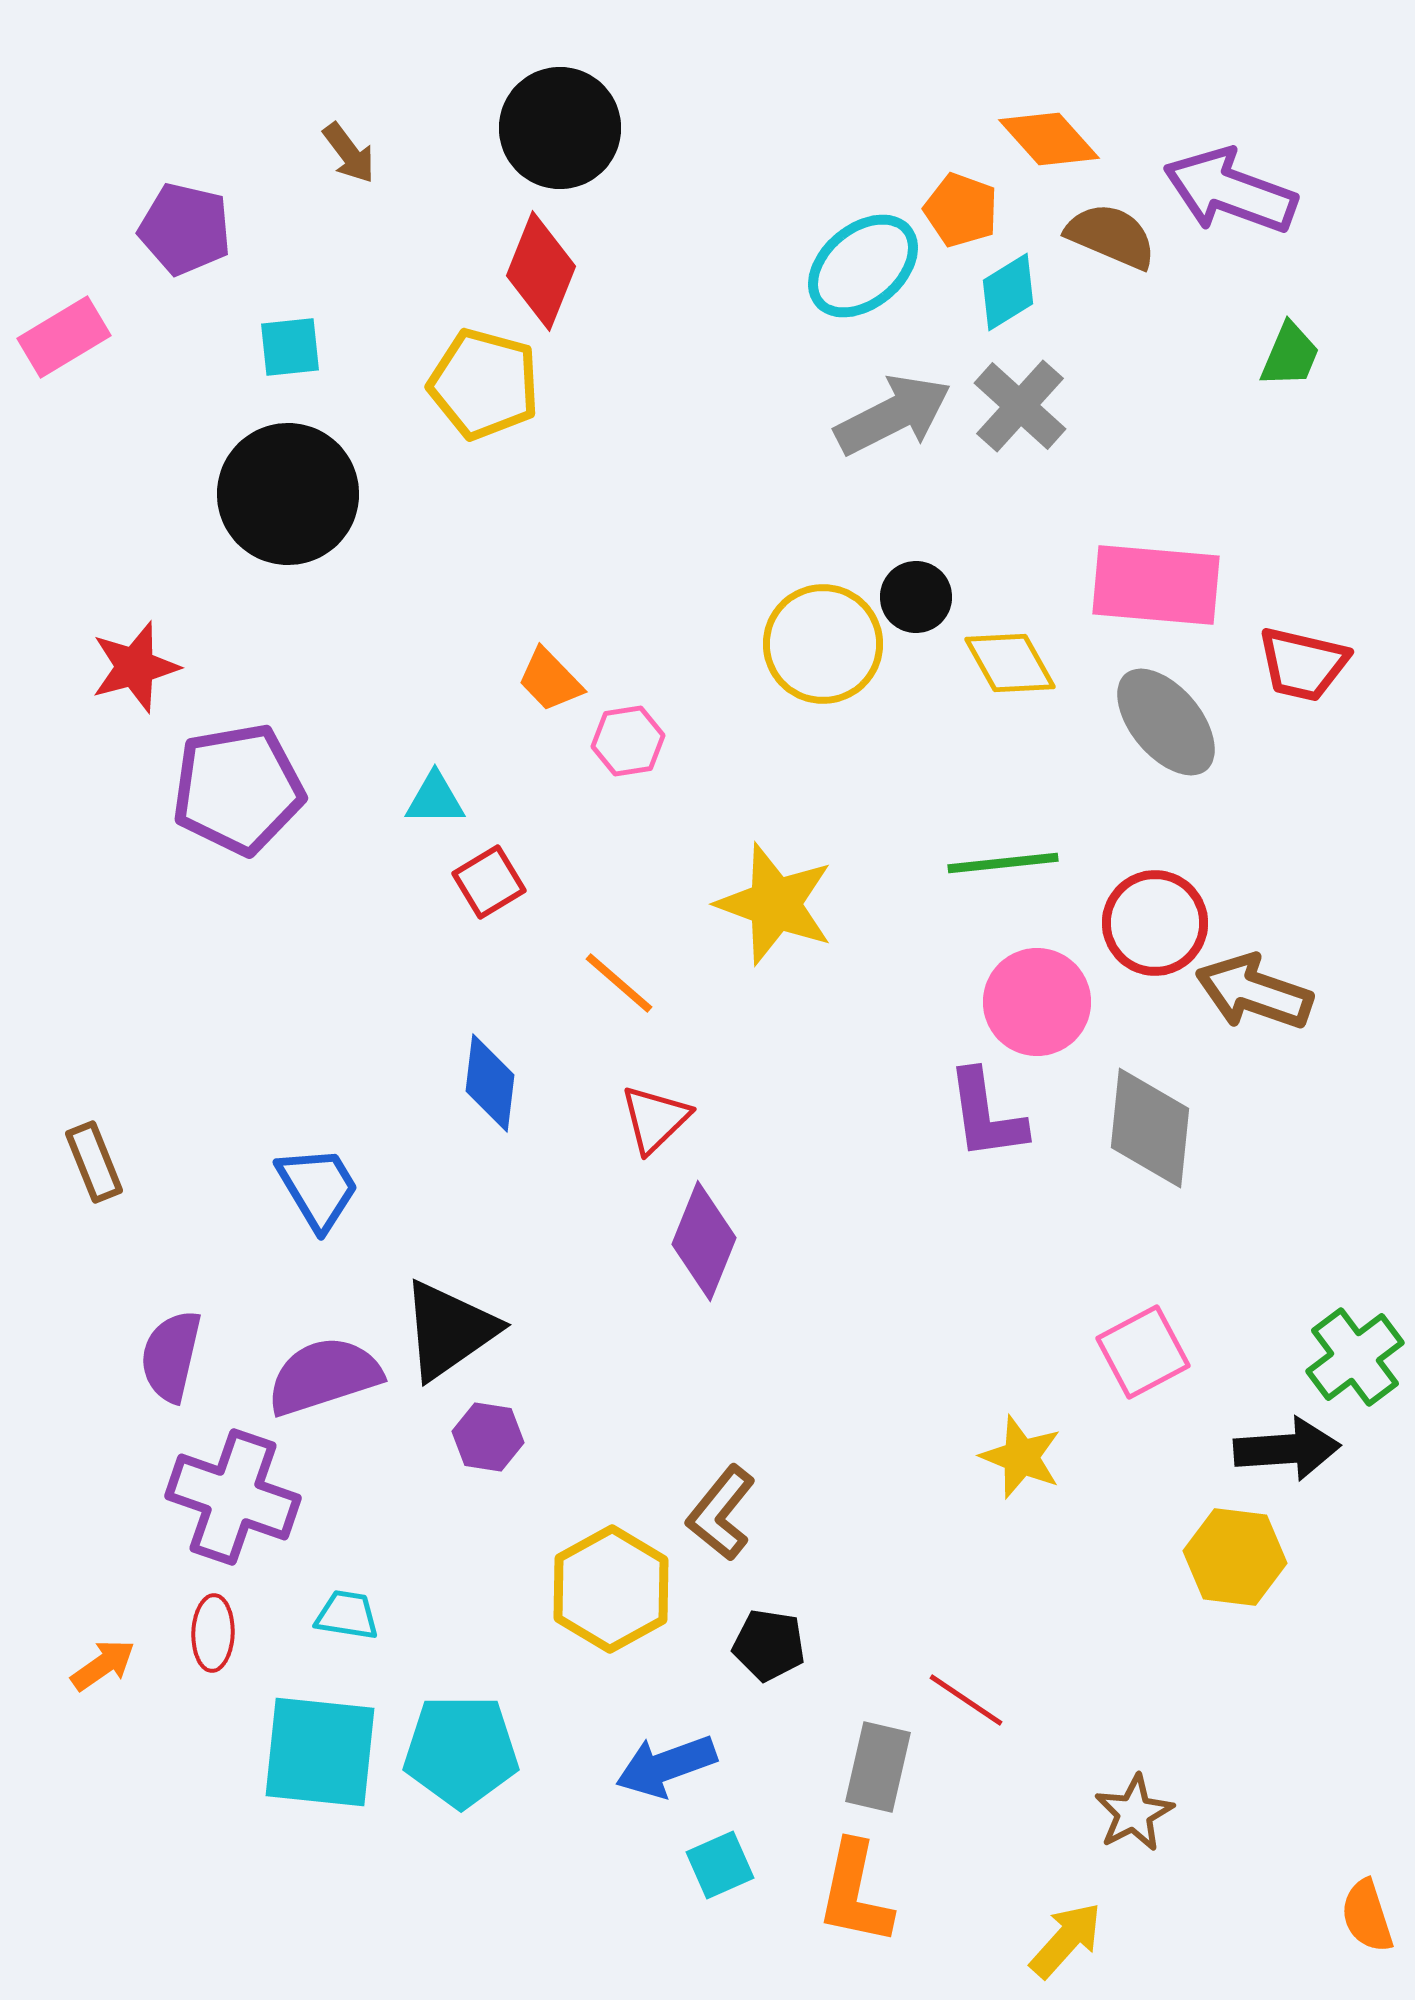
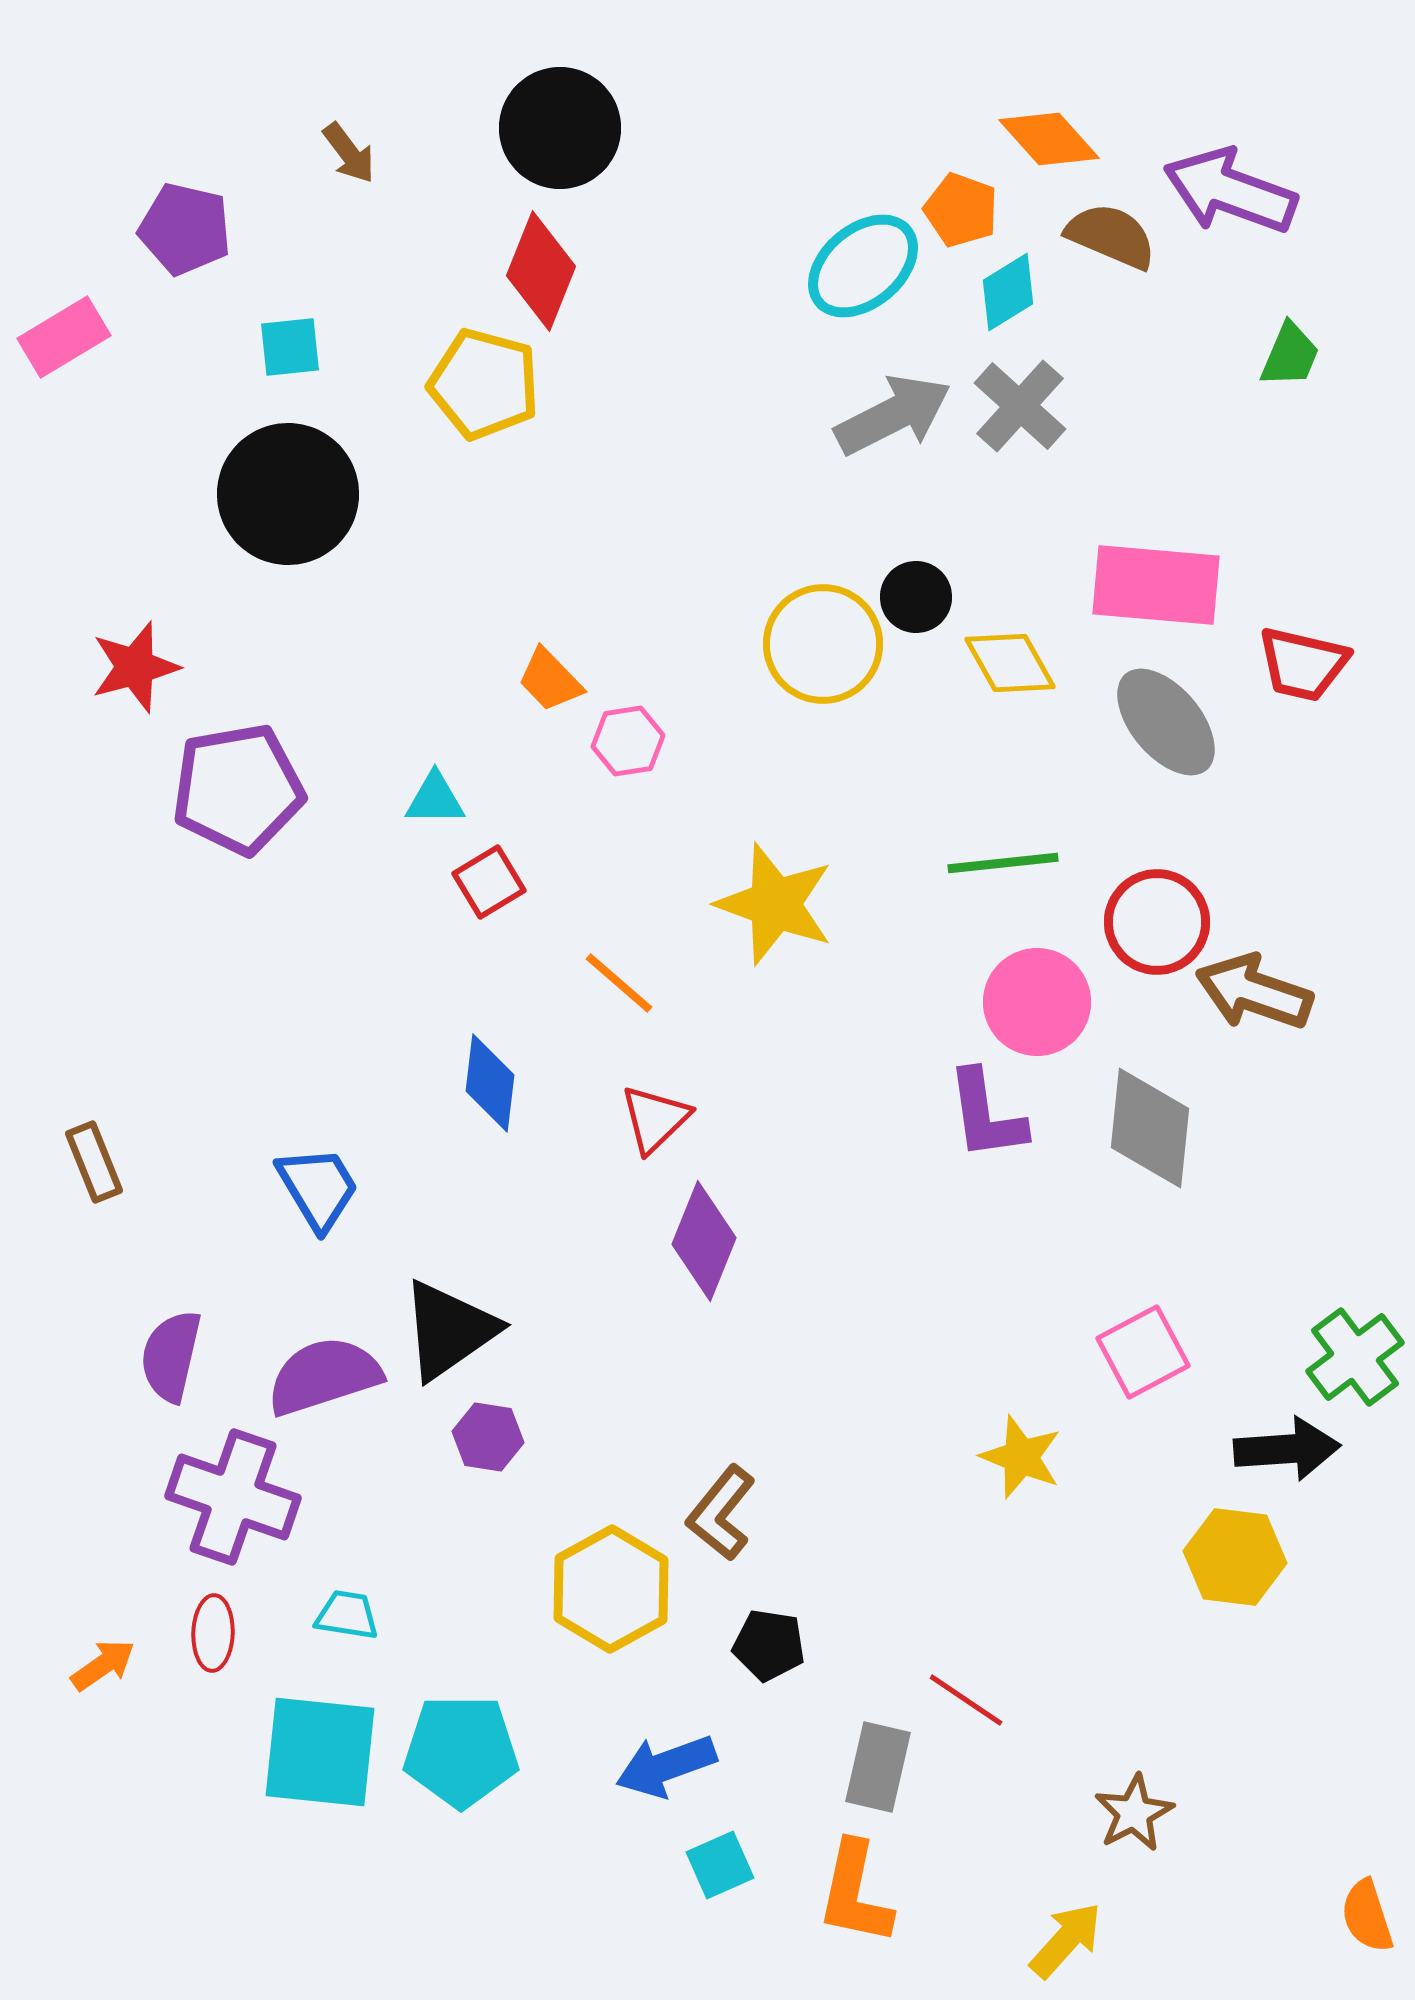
red circle at (1155, 923): moved 2 px right, 1 px up
